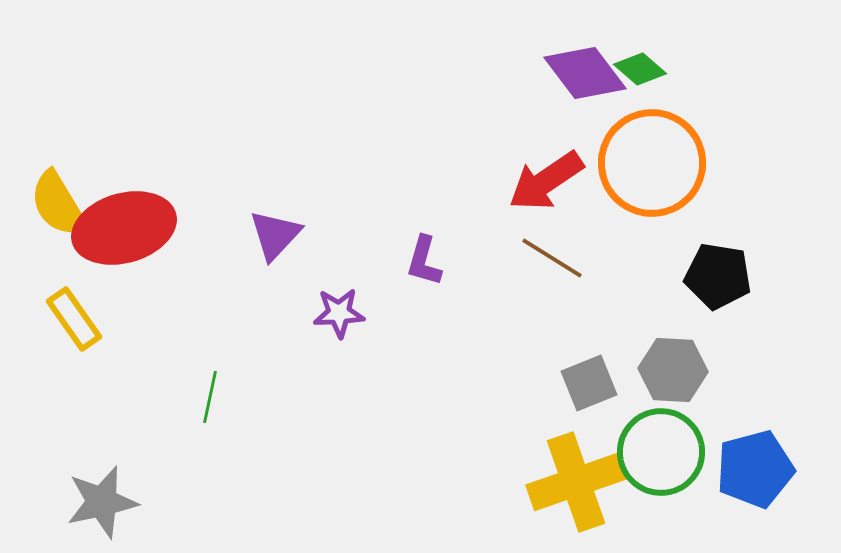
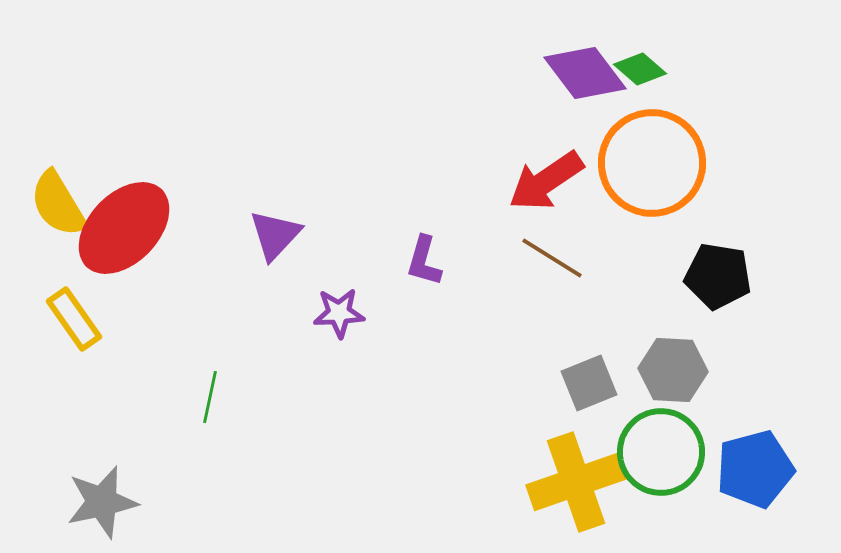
red ellipse: rotated 30 degrees counterclockwise
